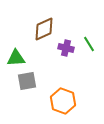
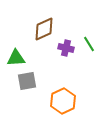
orange hexagon: rotated 15 degrees clockwise
